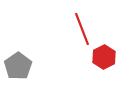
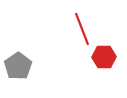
red hexagon: rotated 25 degrees clockwise
